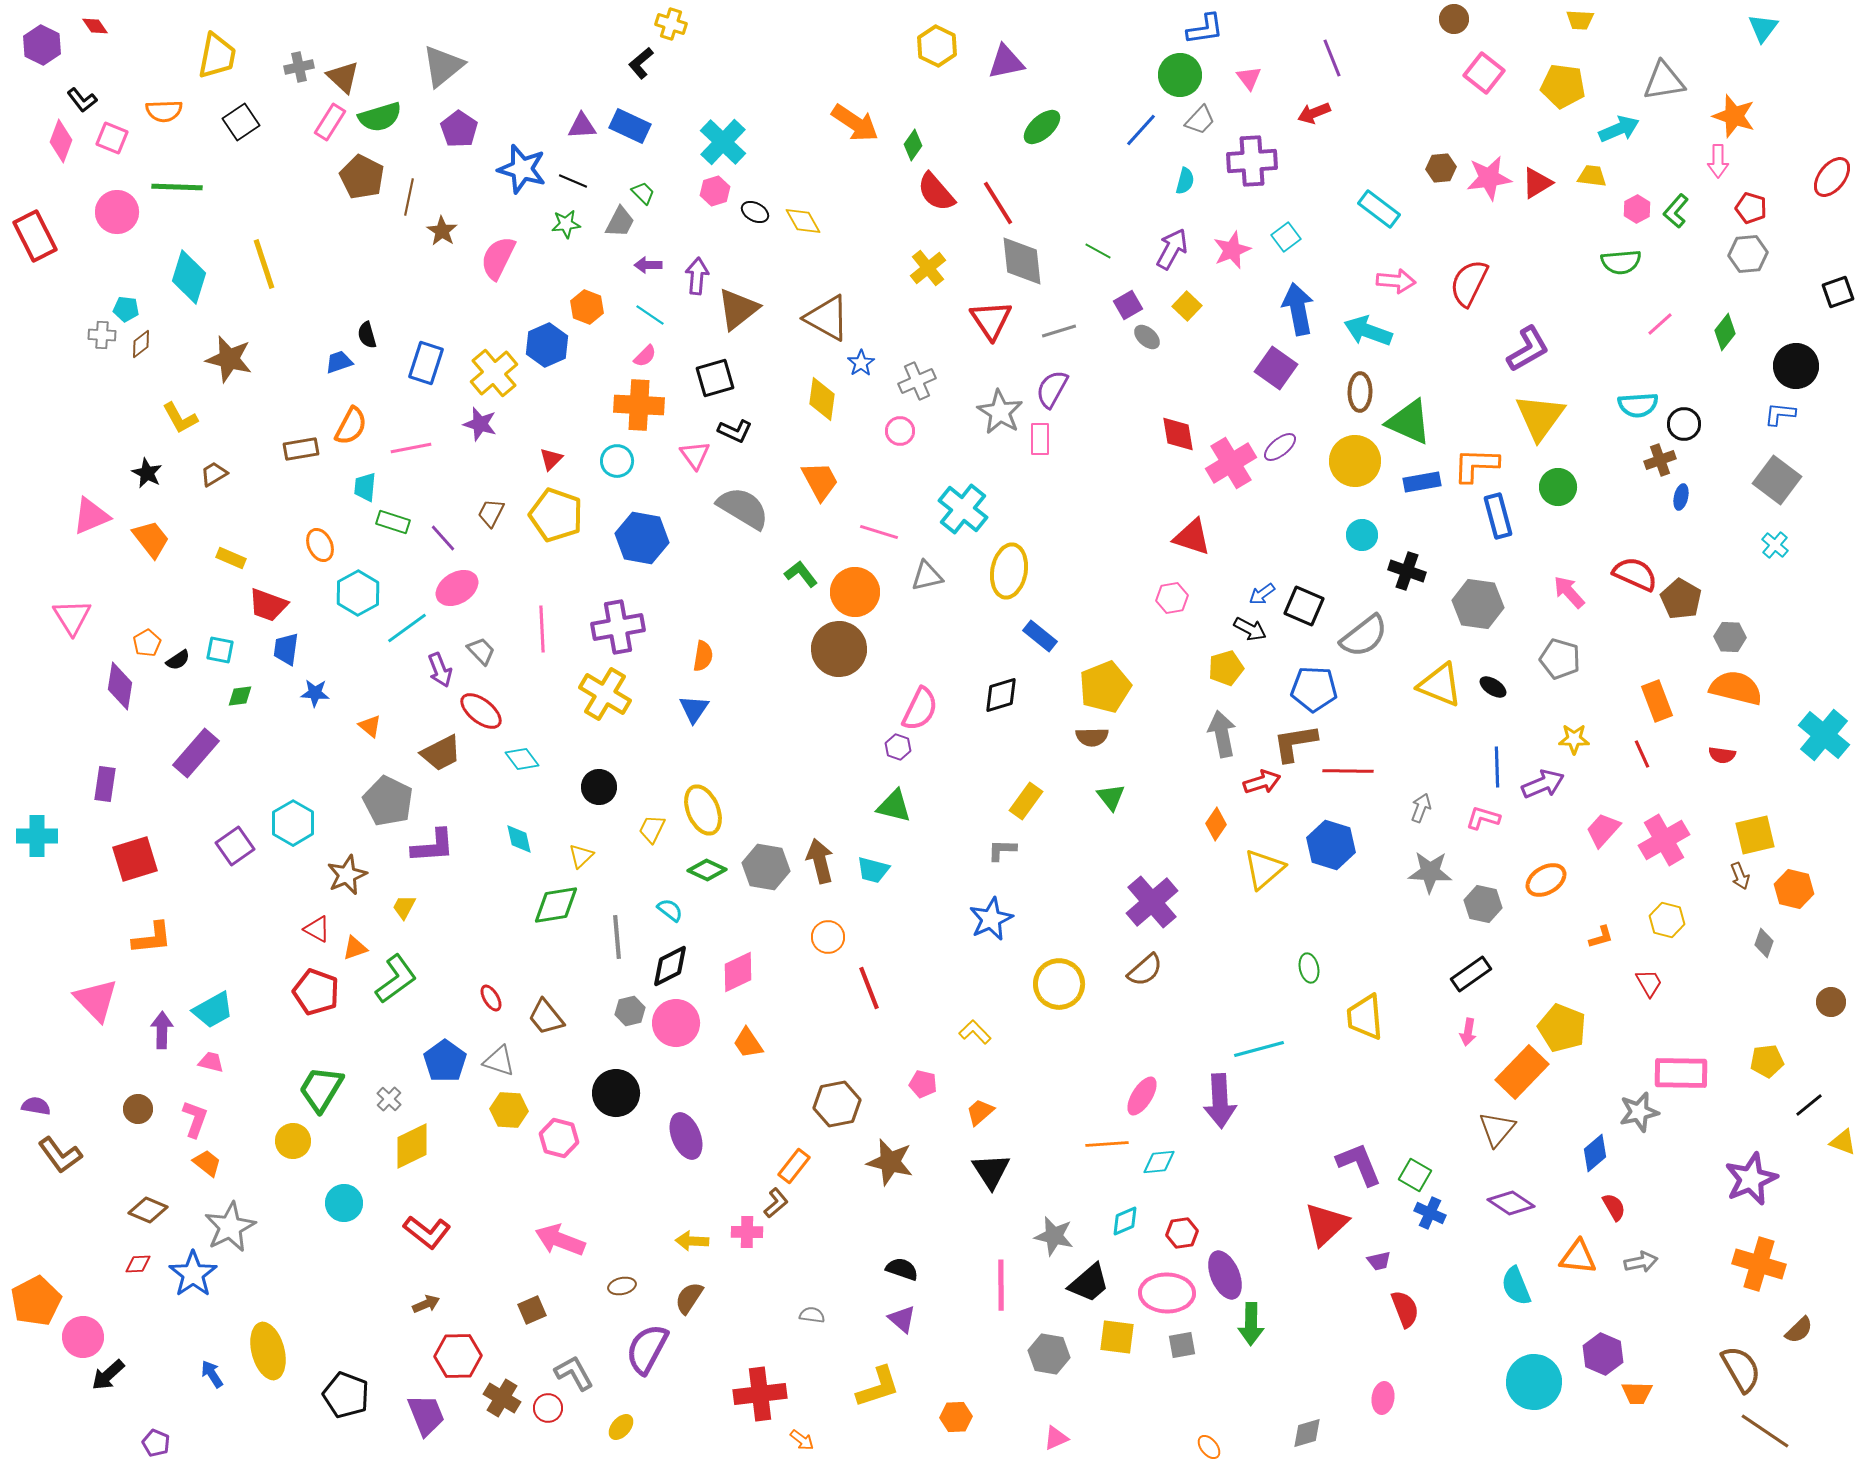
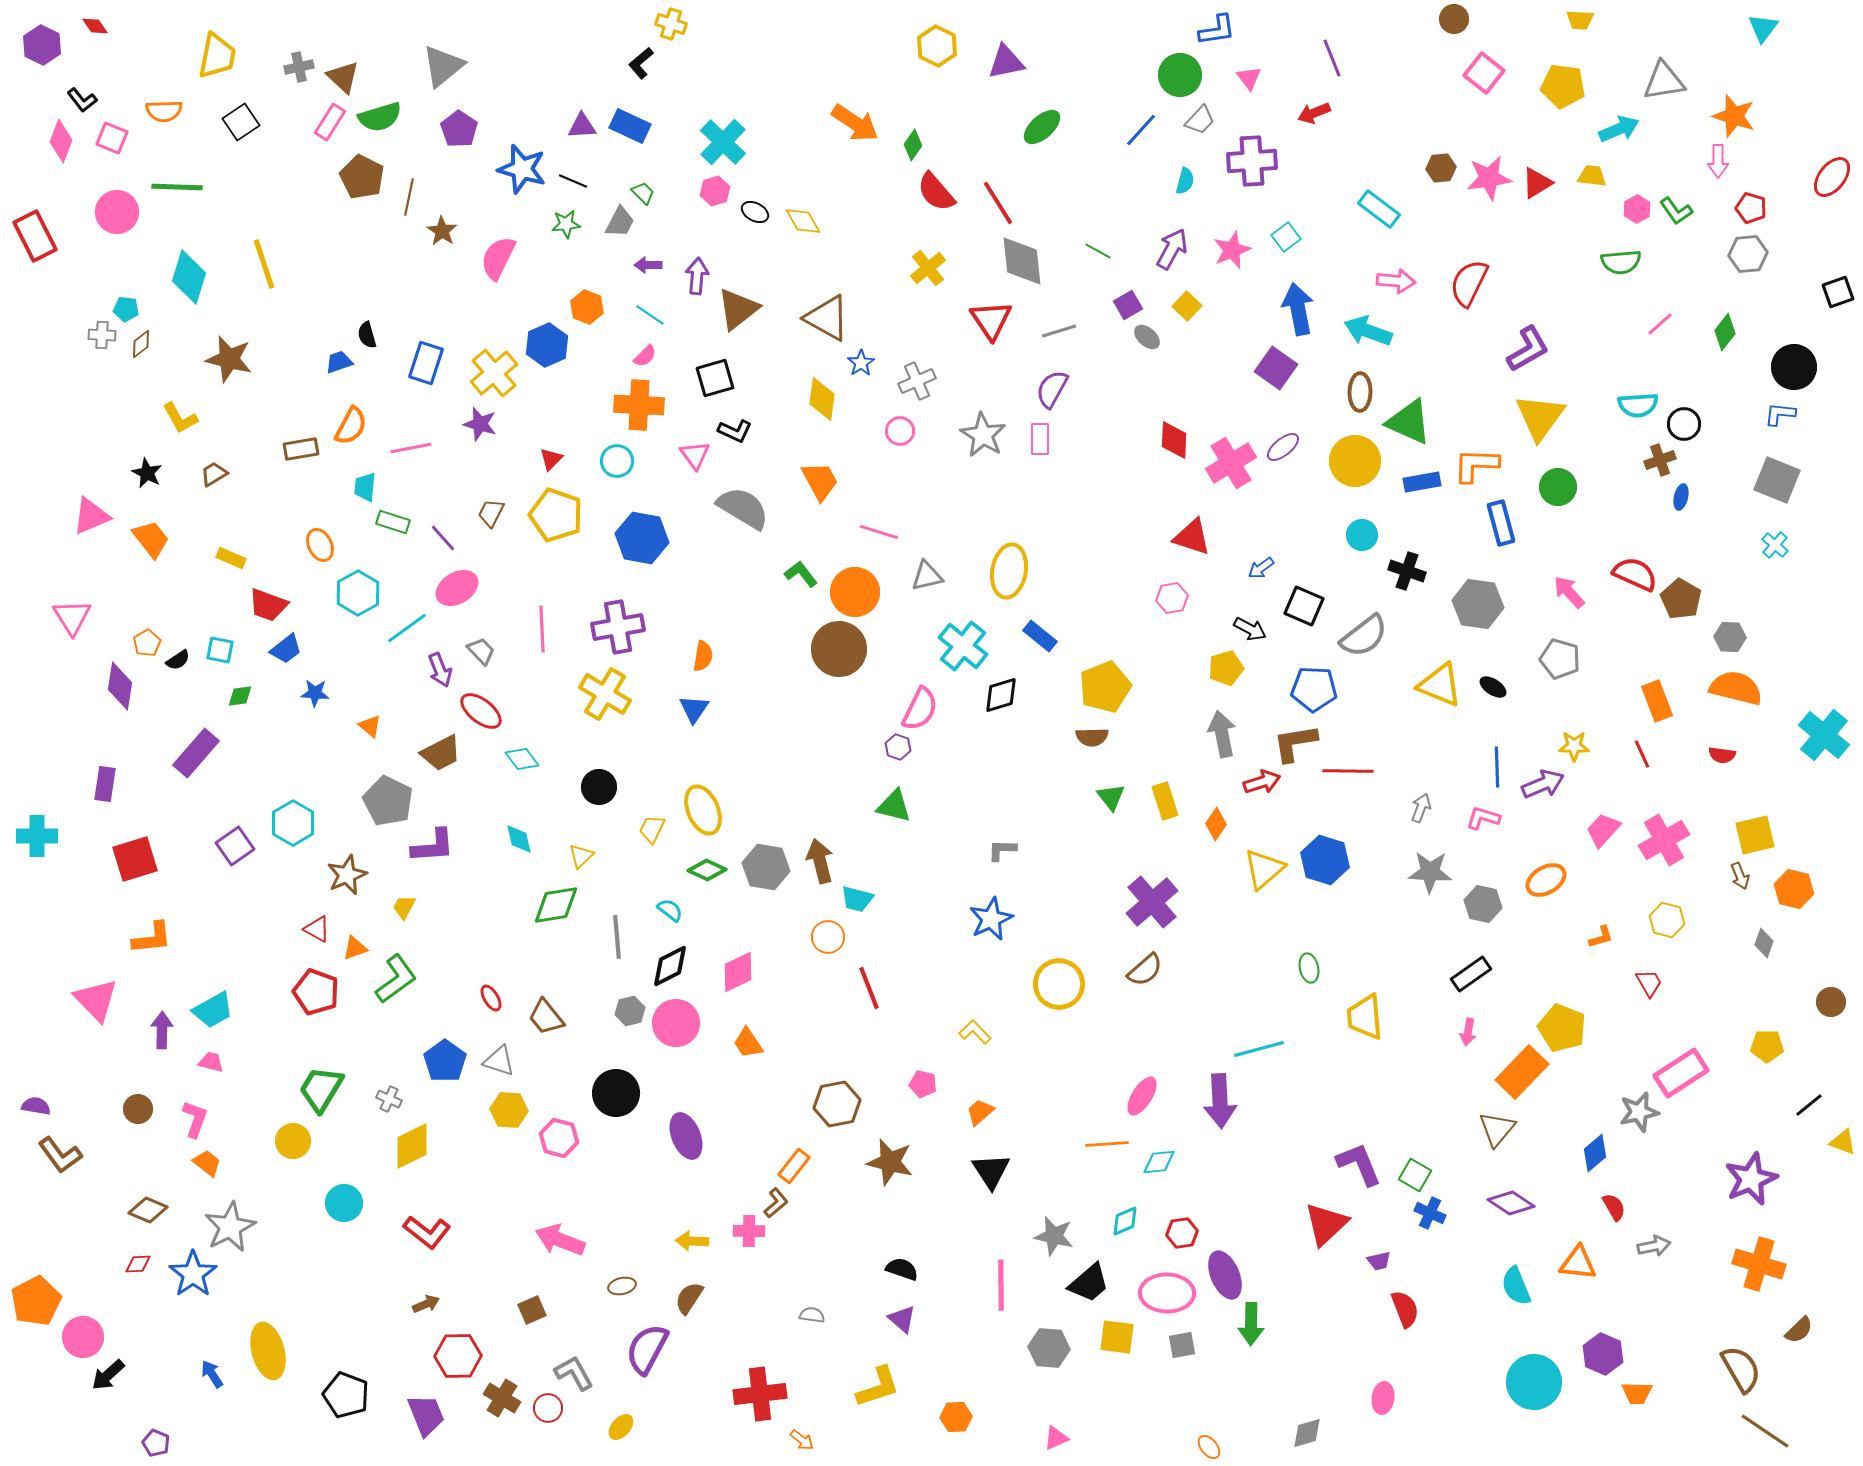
blue L-shape at (1205, 29): moved 12 px right, 1 px down
green L-shape at (1676, 211): rotated 76 degrees counterclockwise
black circle at (1796, 366): moved 2 px left, 1 px down
gray star at (1000, 412): moved 17 px left, 23 px down
red diamond at (1178, 434): moved 4 px left, 6 px down; rotated 12 degrees clockwise
purple ellipse at (1280, 447): moved 3 px right
gray square at (1777, 480): rotated 15 degrees counterclockwise
cyan cross at (963, 509): moved 137 px down
blue rectangle at (1498, 516): moved 3 px right, 7 px down
blue arrow at (1262, 594): moved 1 px left, 26 px up
blue trapezoid at (286, 649): rotated 136 degrees counterclockwise
yellow star at (1574, 739): moved 7 px down
yellow rectangle at (1026, 801): moved 139 px right; rotated 54 degrees counterclockwise
blue hexagon at (1331, 845): moved 6 px left, 15 px down
cyan trapezoid at (873, 870): moved 16 px left, 29 px down
yellow pentagon at (1767, 1061): moved 15 px up; rotated 8 degrees clockwise
pink rectangle at (1681, 1073): rotated 34 degrees counterclockwise
gray cross at (389, 1099): rotated 20 degrees counterclockwise
pink cross at (747, 1232): moved 2 px right, 1 px up
orange triangle at (1578, 1257): moved 6 px down
gray arrow at (1641, 1262): moved 13 px right, 16 px up
gray hexagon at (1049, 1354): moved 6 px up; rotated 6 degrees counterclockwise
